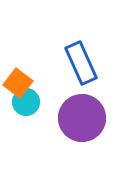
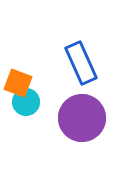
orange square: rotated 16 degrees counterclockwise
